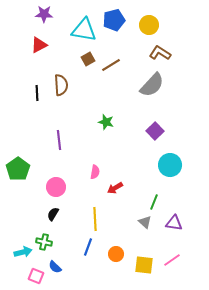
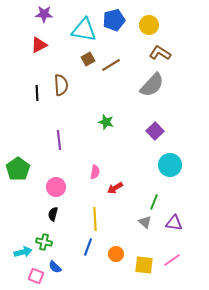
black semicircle: rotated 16 degrees counterclockwise
